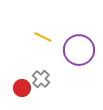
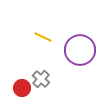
purple circle: moved 1 px right
